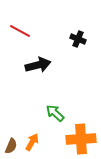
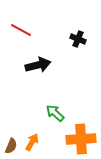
red line: moved 1 px right, 1 px up
